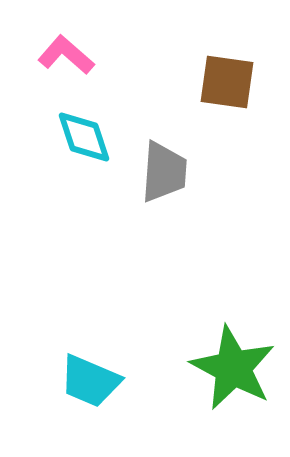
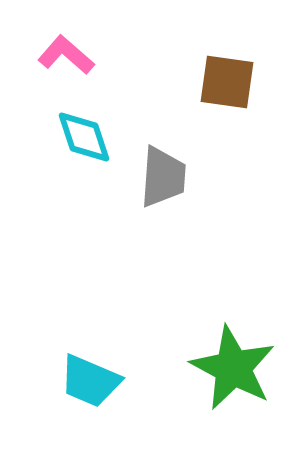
gray trapezoid: moved 1 px left, 5 px down
